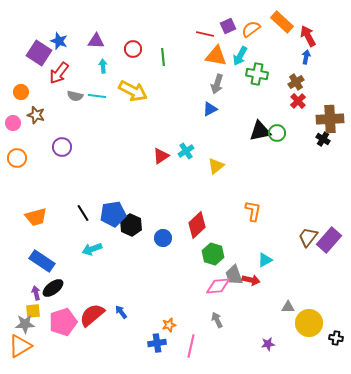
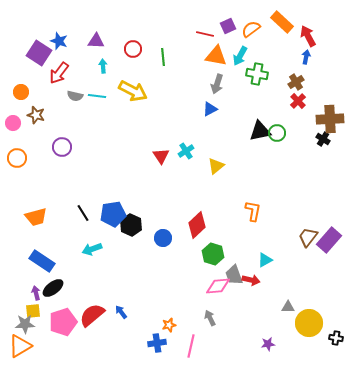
red triangle at (161, 156): rotated 30 degrees counterclockwise
gray arrow at (217, 320): moved 7 px left, 2 px up
